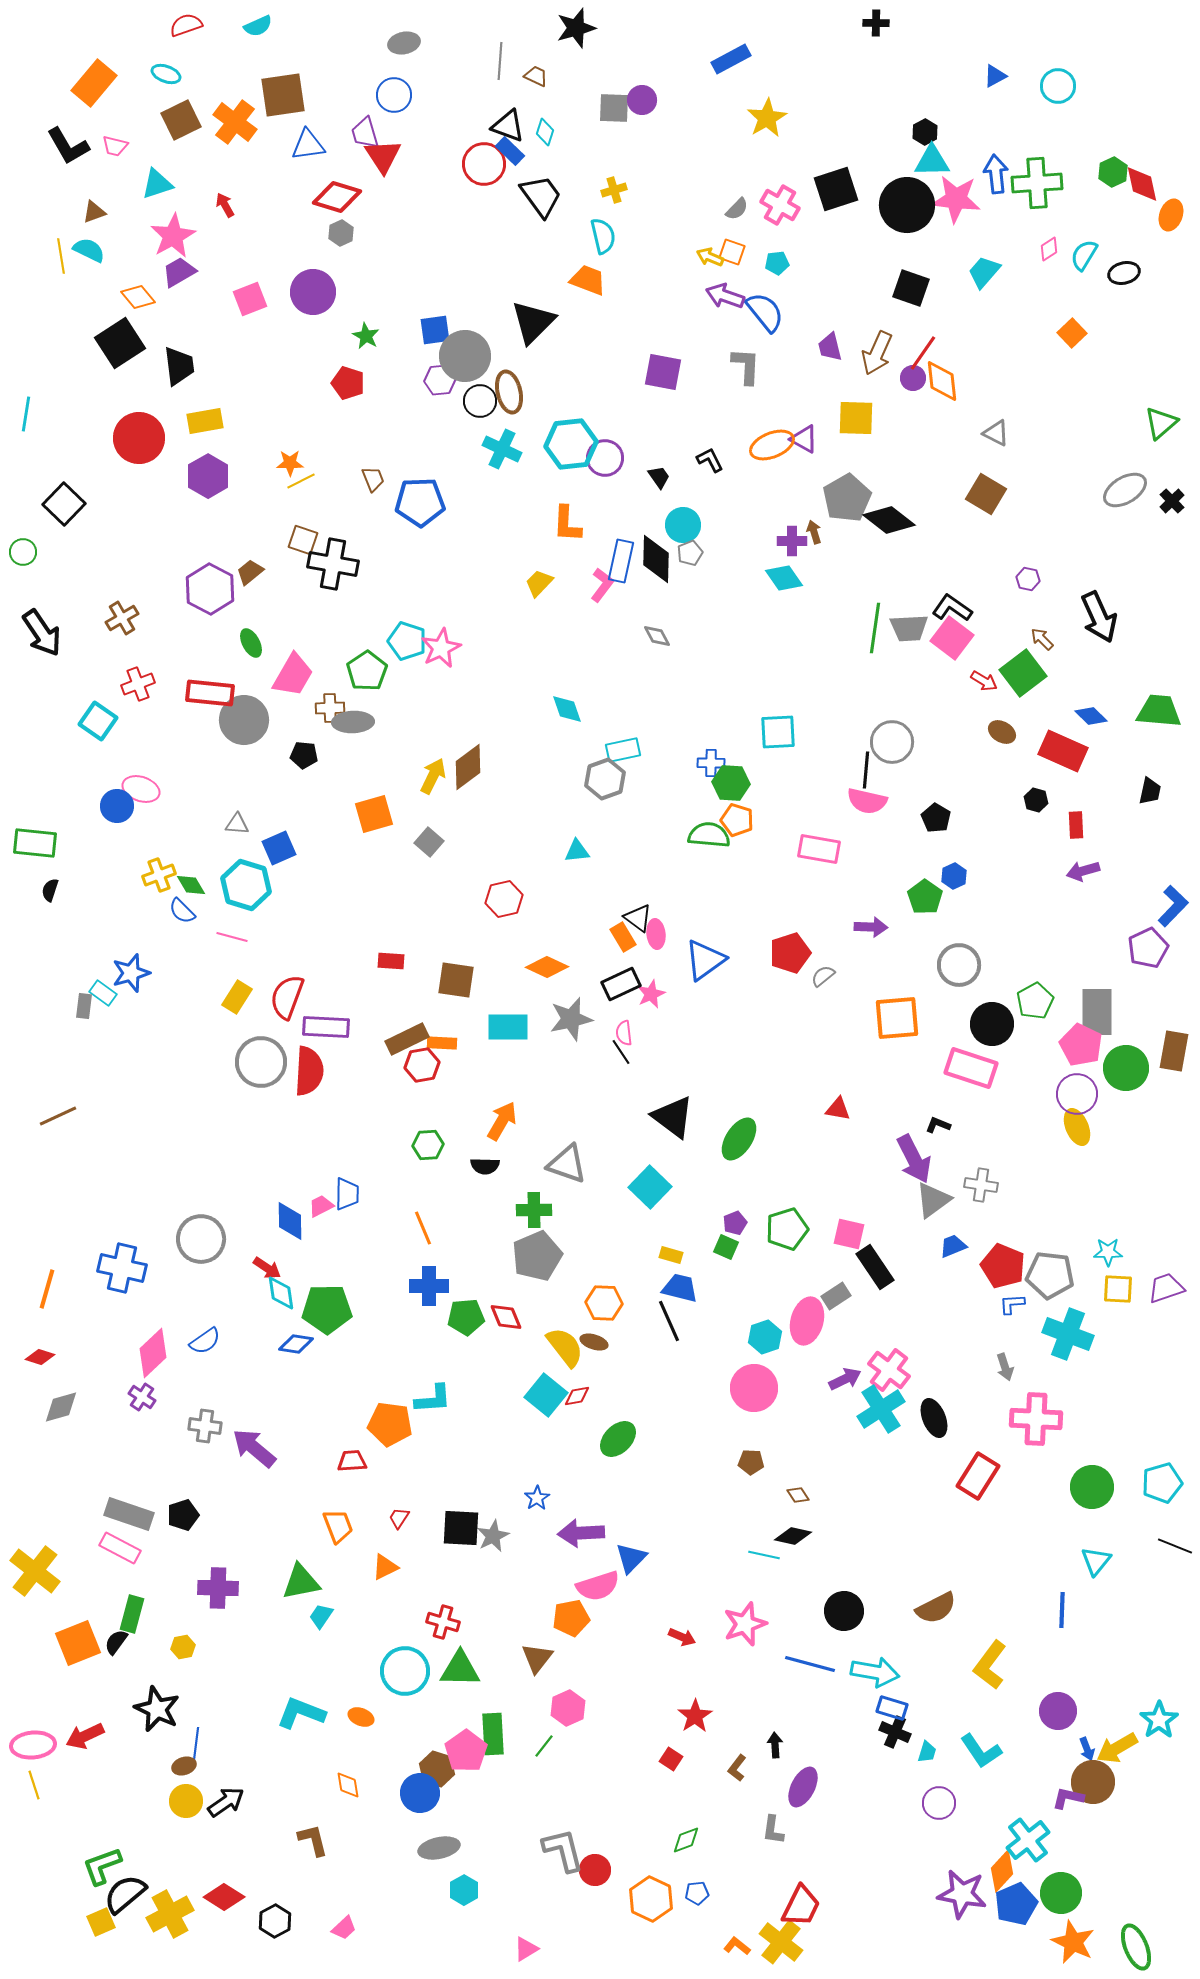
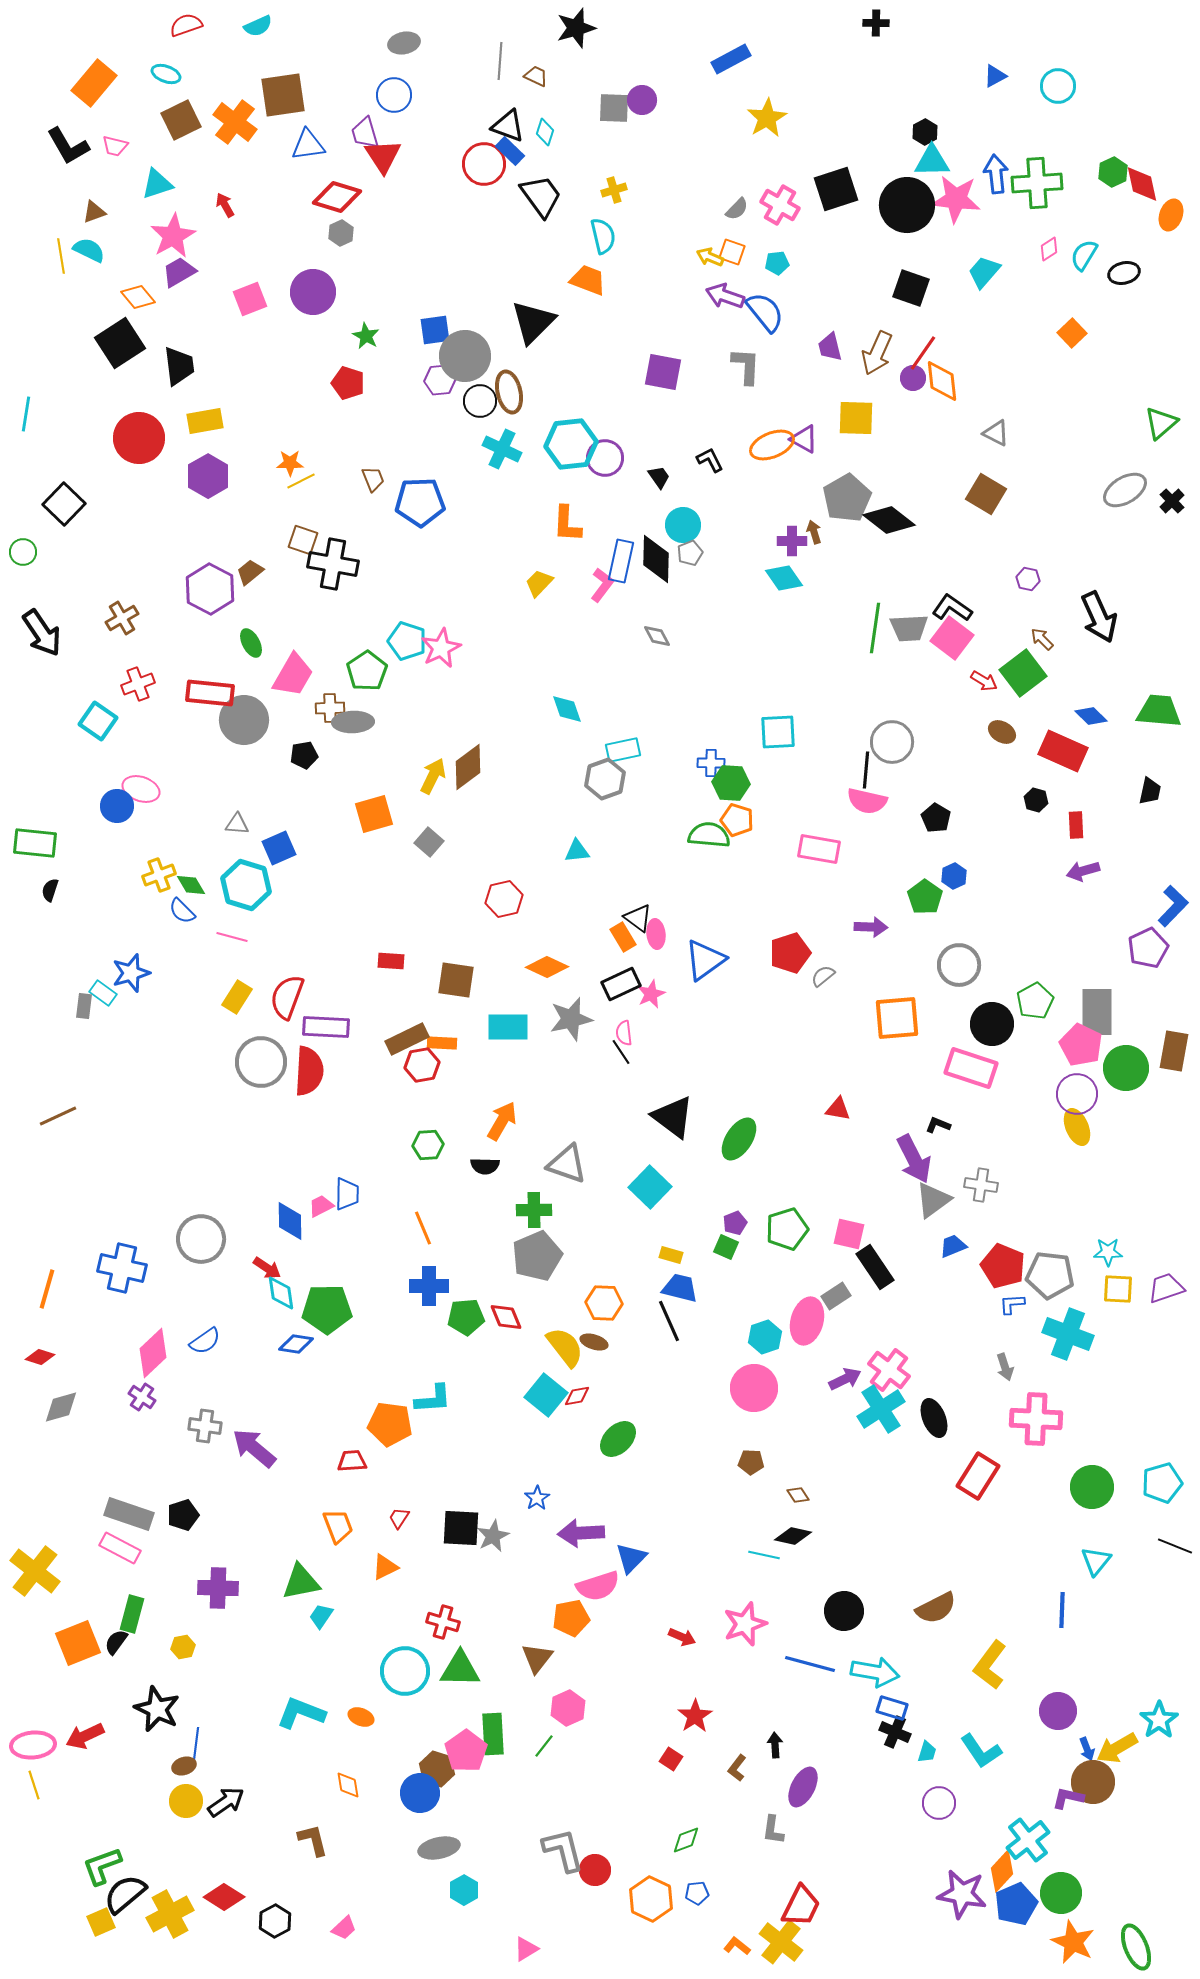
black pentagon at (304, 755): rotated 16 degrees counterclockwise
